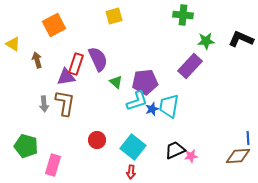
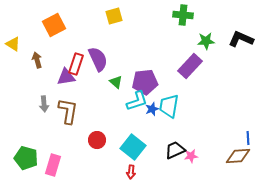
brown L-shape: moved 3 px right, 8 px down
green pentagon: moved 12 px down
